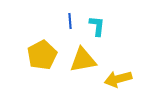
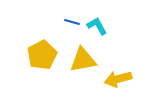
blue line: moved 2 px right, 1 px down; rotated 70 degrees counterclockwise
cyan L-shape: rotated 35 degrees counterclockwise
